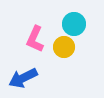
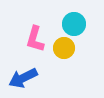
pink L-shape: rotated 8 degrees counterclockwise
yellow circle: moved 1 px down
